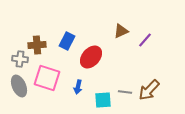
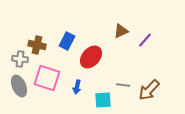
brown cross: rotated 18 degrees clockwise
blue arrow: moved 1 px left
gray line: moved 2 px left, 7 px up
